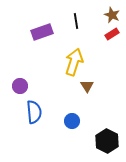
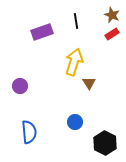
brown triangle: moved 2 px right, 3 px up
blue semicircle: moved 5 px left, 20 px down
blue circle: moved 3 px right, 1 px down
black hexagon: moved 2 px left, 2 px down
